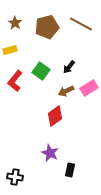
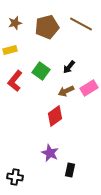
brown star: rotated 24 degrees clockwise
